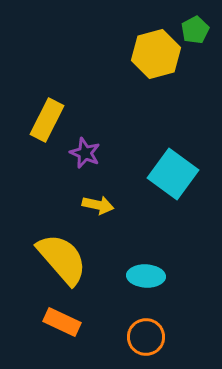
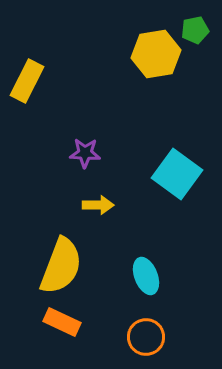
green pentagon: rotated 16 degrees clockwise
yellow hexagon: rotated 6 degrees clockwise
yellow rectangle: moved 20 px left, 39 px up
purple star: rotated 20 degrees counterclockwise
cyan square: moved 4 px right
yellow arrow: rotated 12 degrees counterclockwise
yellow semicircle: moved 1 px left, 7 px down; rotated 62 degrees clockwise
cyan ellipse: rotated 66 degrees clockwise
